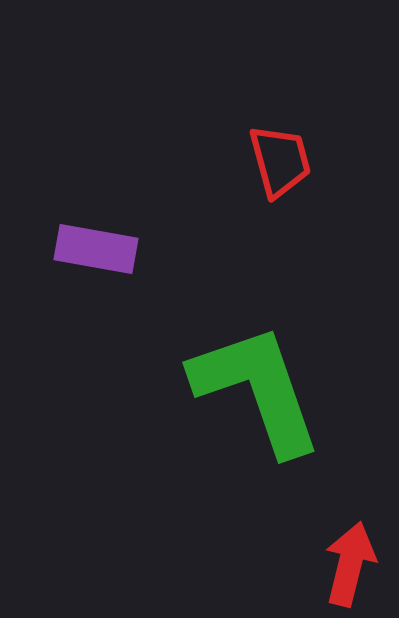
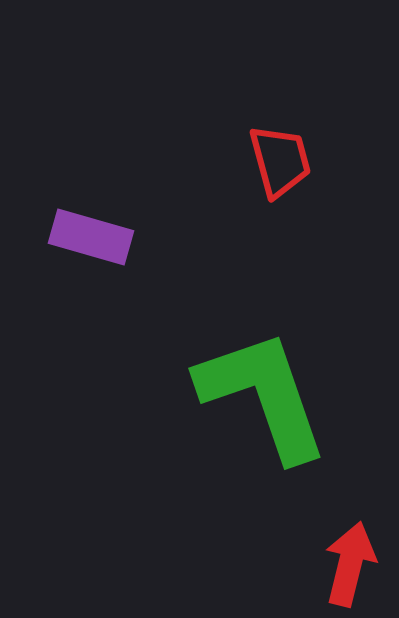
purple rectangle: moved 5 px left, 12 px up; rotated 6 degrees clockwise
green L-shape: moved 6 px right, 6 px down
